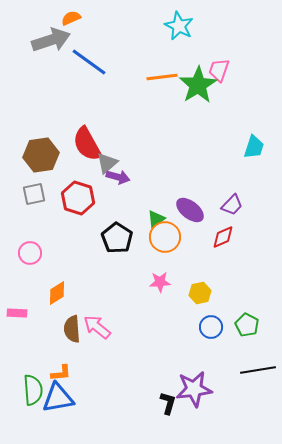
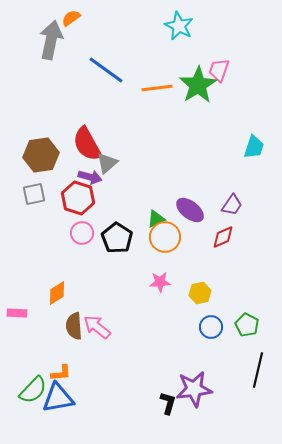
orange semicircle: rotated 12 degrees counterclockwise
gray arrow: rotated 60 degrees counterclockwise
blue line: moved 17 px right, 8 px down
orange line: moved 5 px left, 11 px down
purple arrow: moved 28 px left
purple trapezoid: rotated 10 degrees counterclockwise
green triangle: rotated 12 degrees clockwise
pink circle: moved 52 px right, 20 px up
brown semicircle: moved 2 px right, 3 px up
black line: rotated 68 degrees counterclockwise
green semicircle: rotated 48 degrees clockwise
